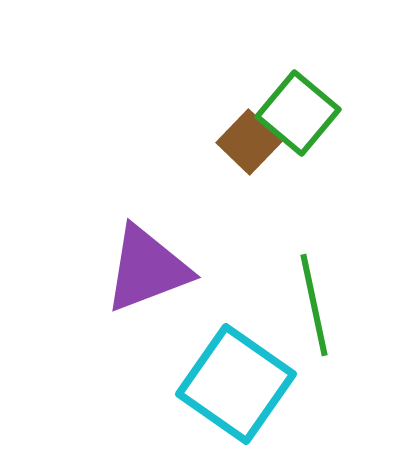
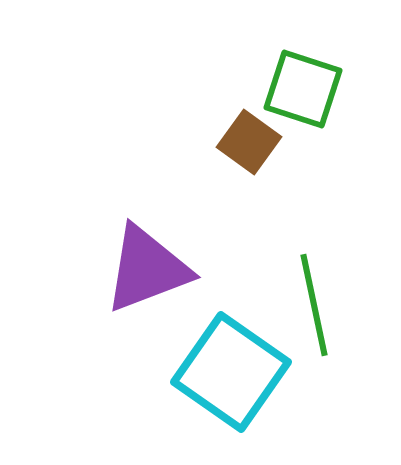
green square: moved 5 px right, 24 px up; rotated 22 degrees counterclockwise
brown square: rotated 8 degrees counterclockwise
cyan square: moved 5 px left, 12 px up
